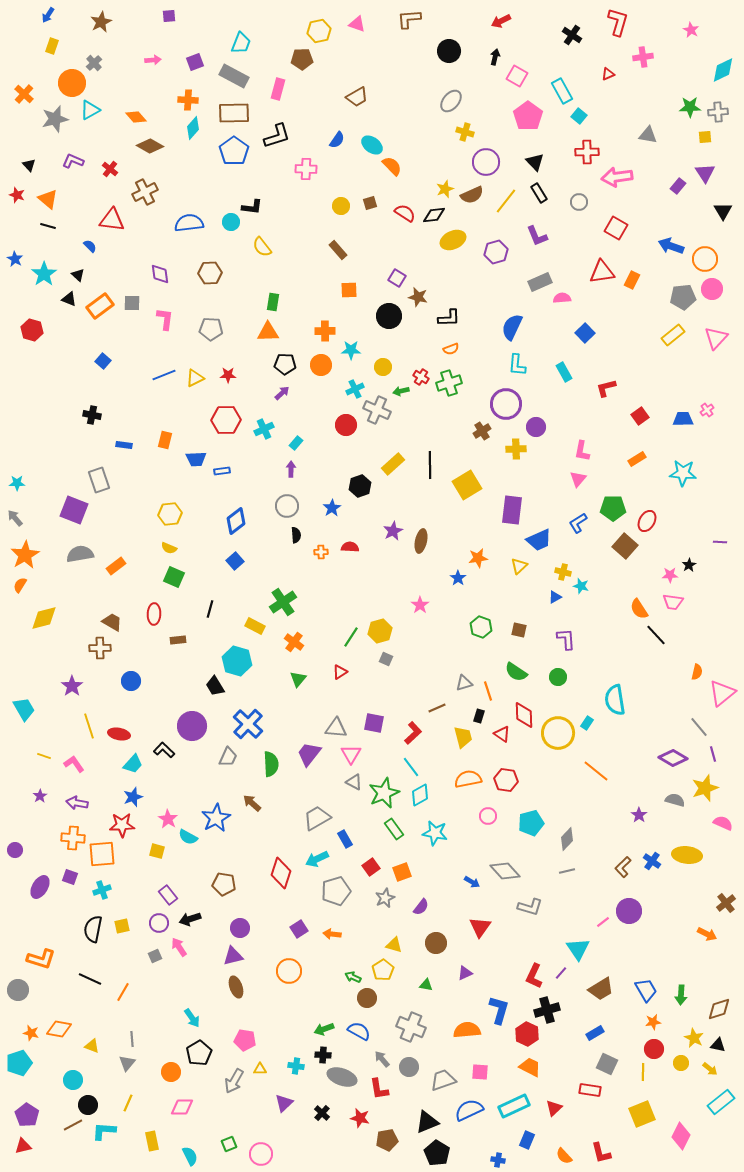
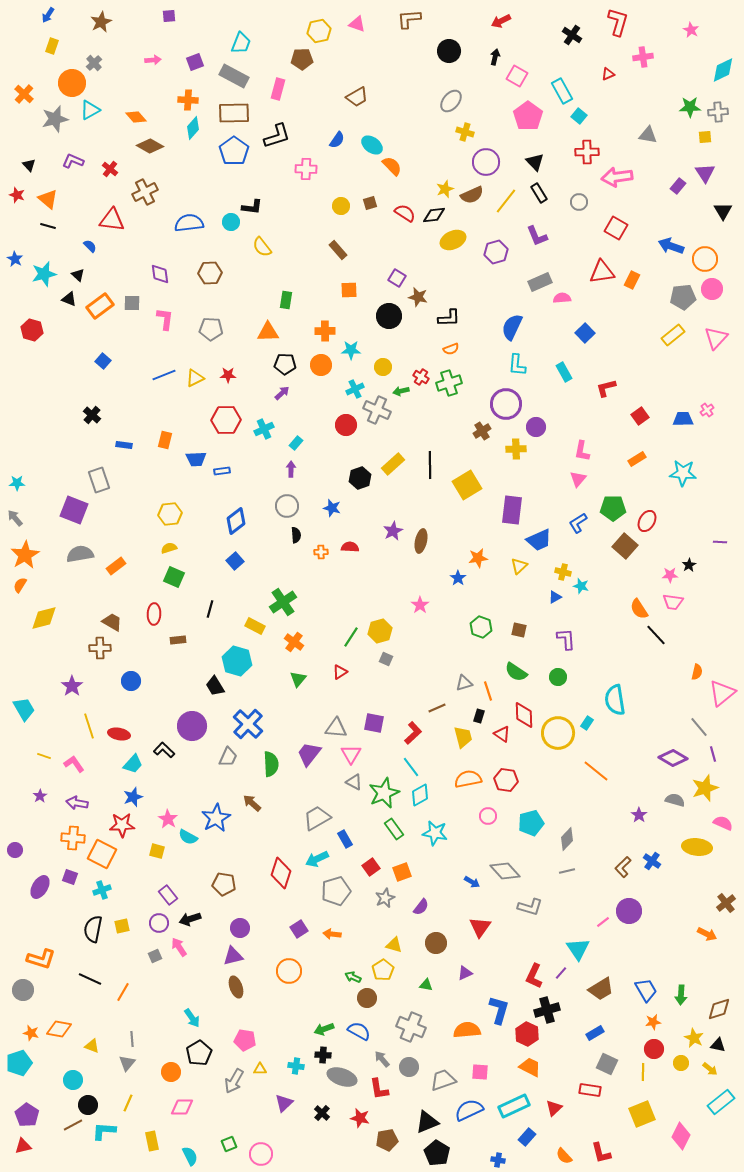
cyan star at (44, 274): rotated 20 degrees clockwise
green rectangle at (273, 302): moved 13 px right, 2 px up
black cross at (92, 415): rotated 30 degrees clockwise
black hexagon at (360, 486): moved 8 px up
blue star at (332, 508): rotated 24 degrees counterclockwise
yellow semicircle at (169, 548): rotated 140 degrees clockwise
orange square at (102, 854): rotated 32 degrees clockwise
yellow ellipse at (687, 855): moved 10 px right, 8 px up
gray circle at (18, 990): moved 5 px right
blue rectangle at (527, 1140): moved 3 px up; rotated 18 degrees clockwise
